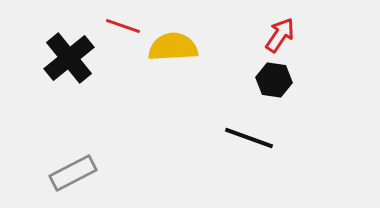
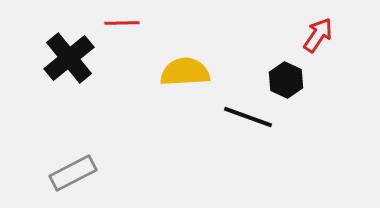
red line: moved 1 px left, 3 px up; rotated 20 degrees counterclockwise
red arrow: moved 38 px right
yellow semicircle: moved 12 px right, 25 px down
black hexagon: moved 12 px right; rotated 16 degrees clockwise
black line: moved 1 px left, 21 px up
